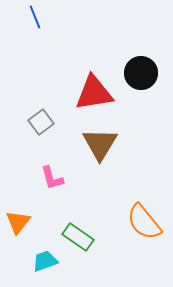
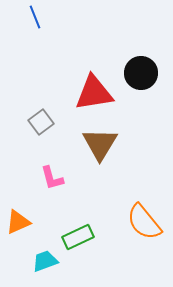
orange triangle: rotated 28 degrees clockwise
green rectangle: rotated 60 degrees counterclockwise
